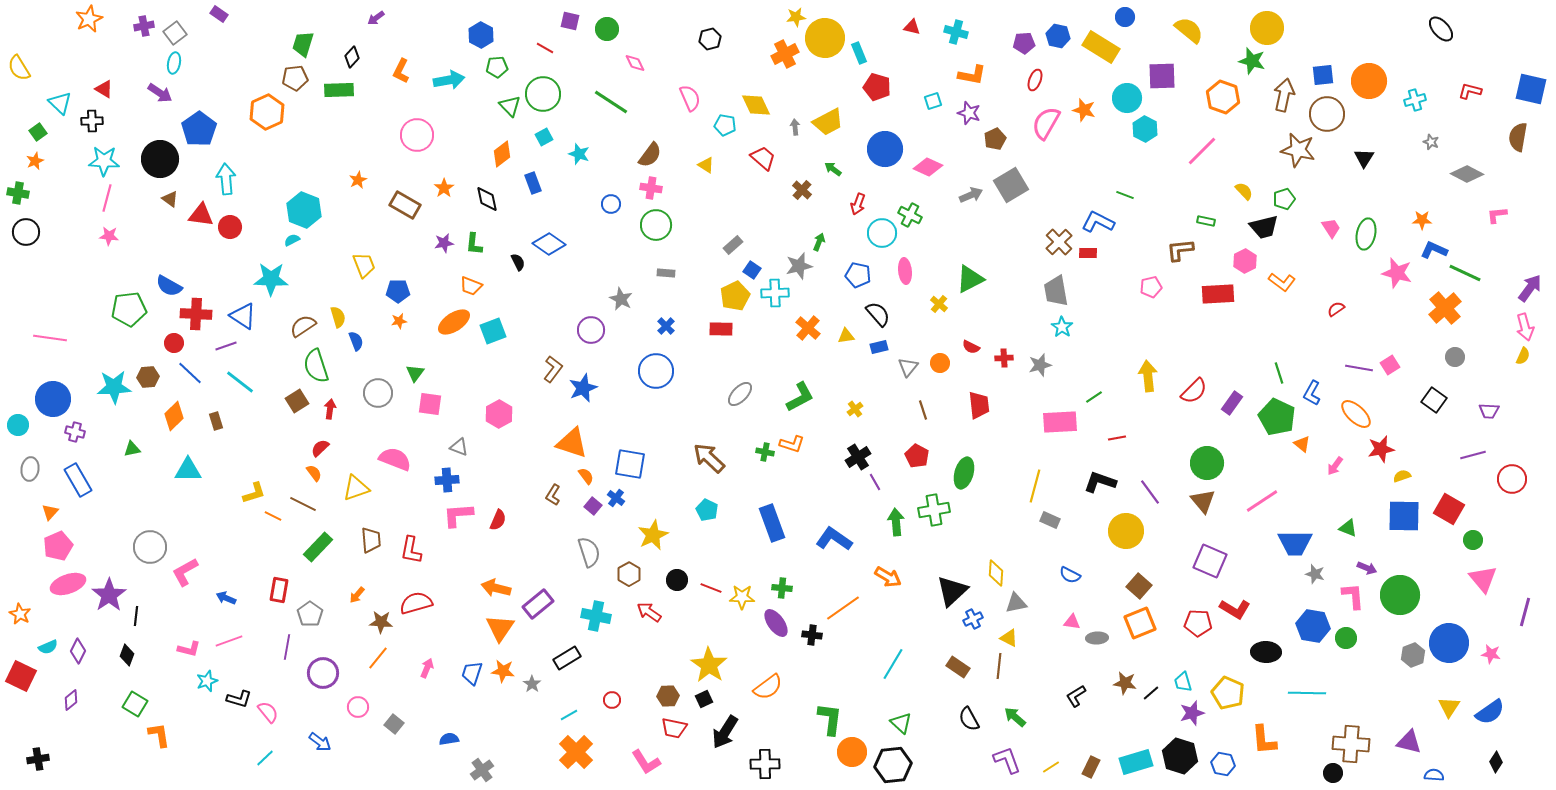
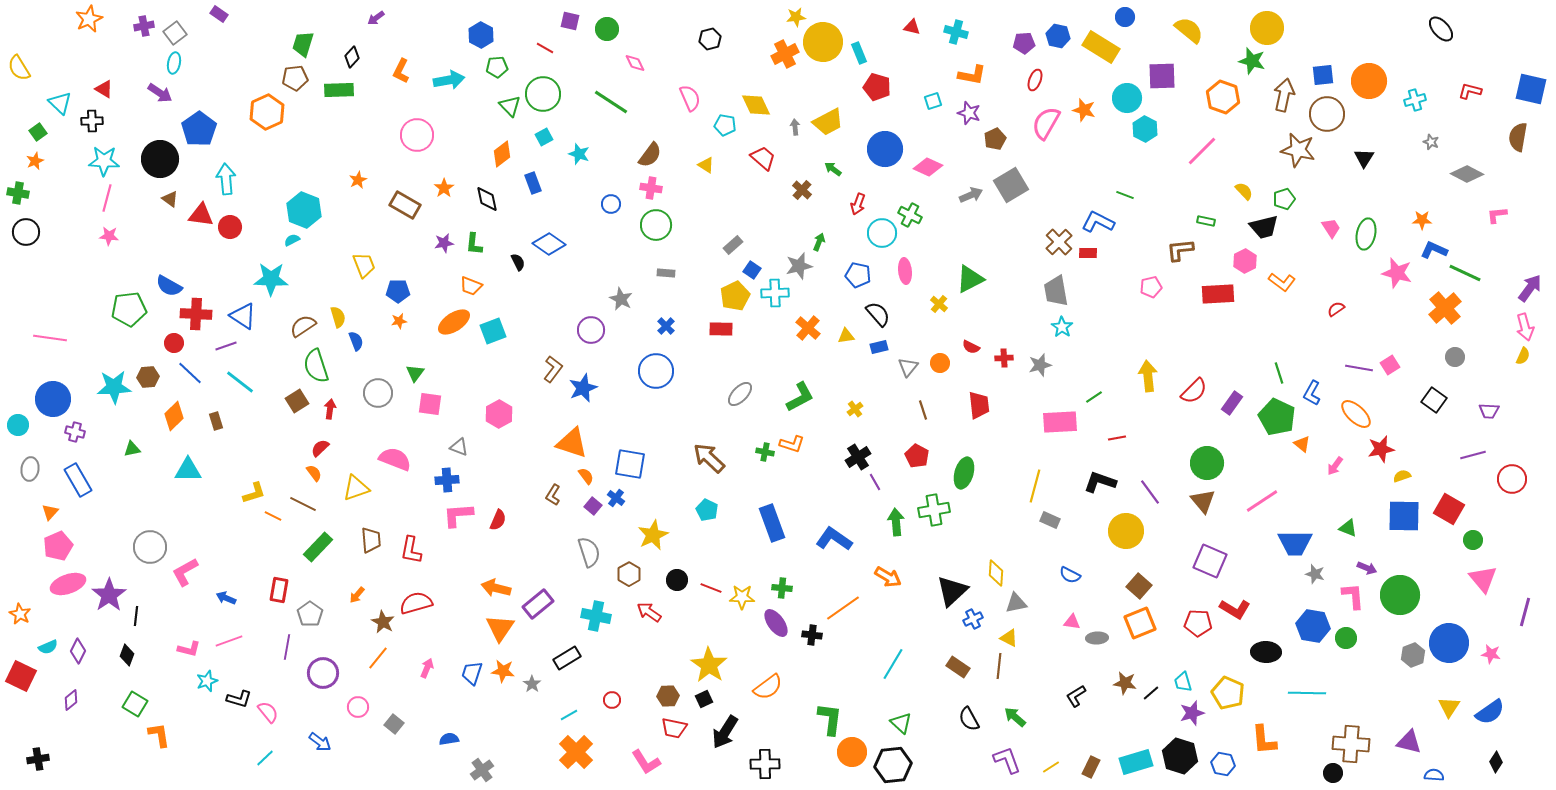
yellow circle at (825, 38): moved 2 px left, 4 px down
brown star at (381, 622): moved 2 px right; rotated 25 degrees clockwise
